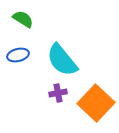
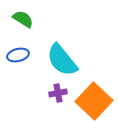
orange square: moved 2 px left, 2 px up
